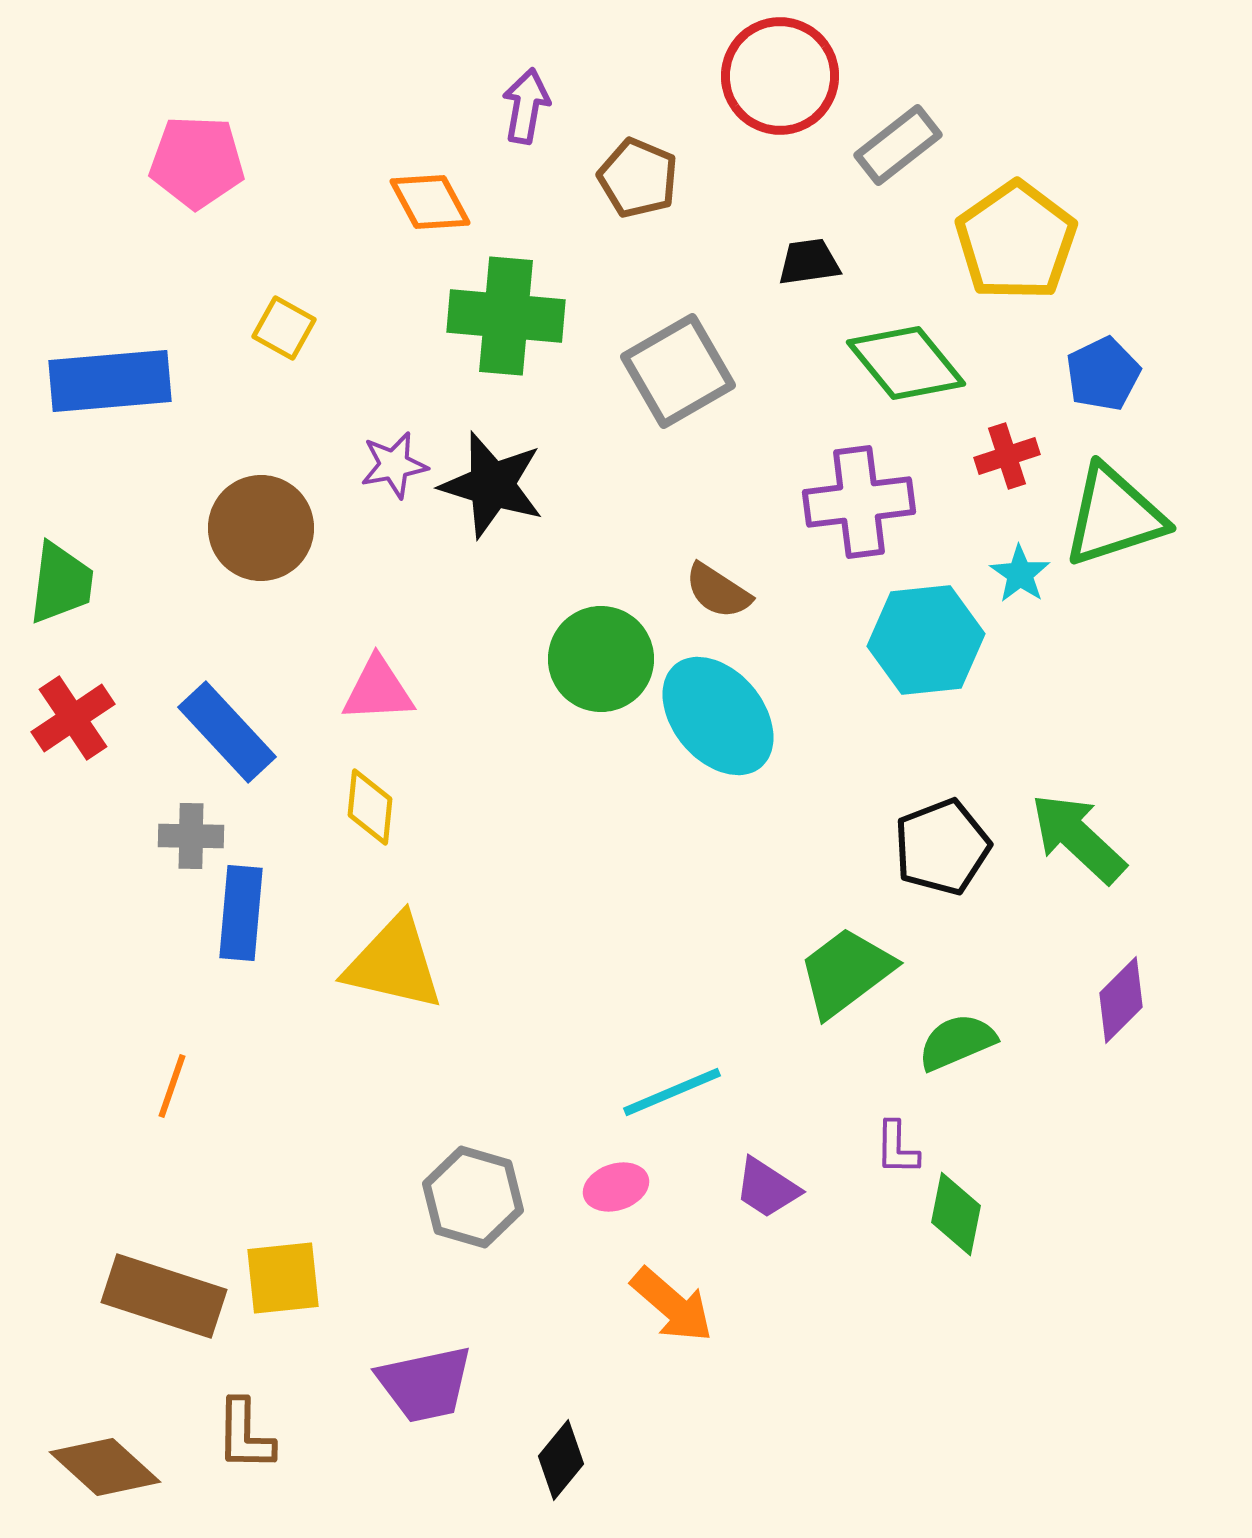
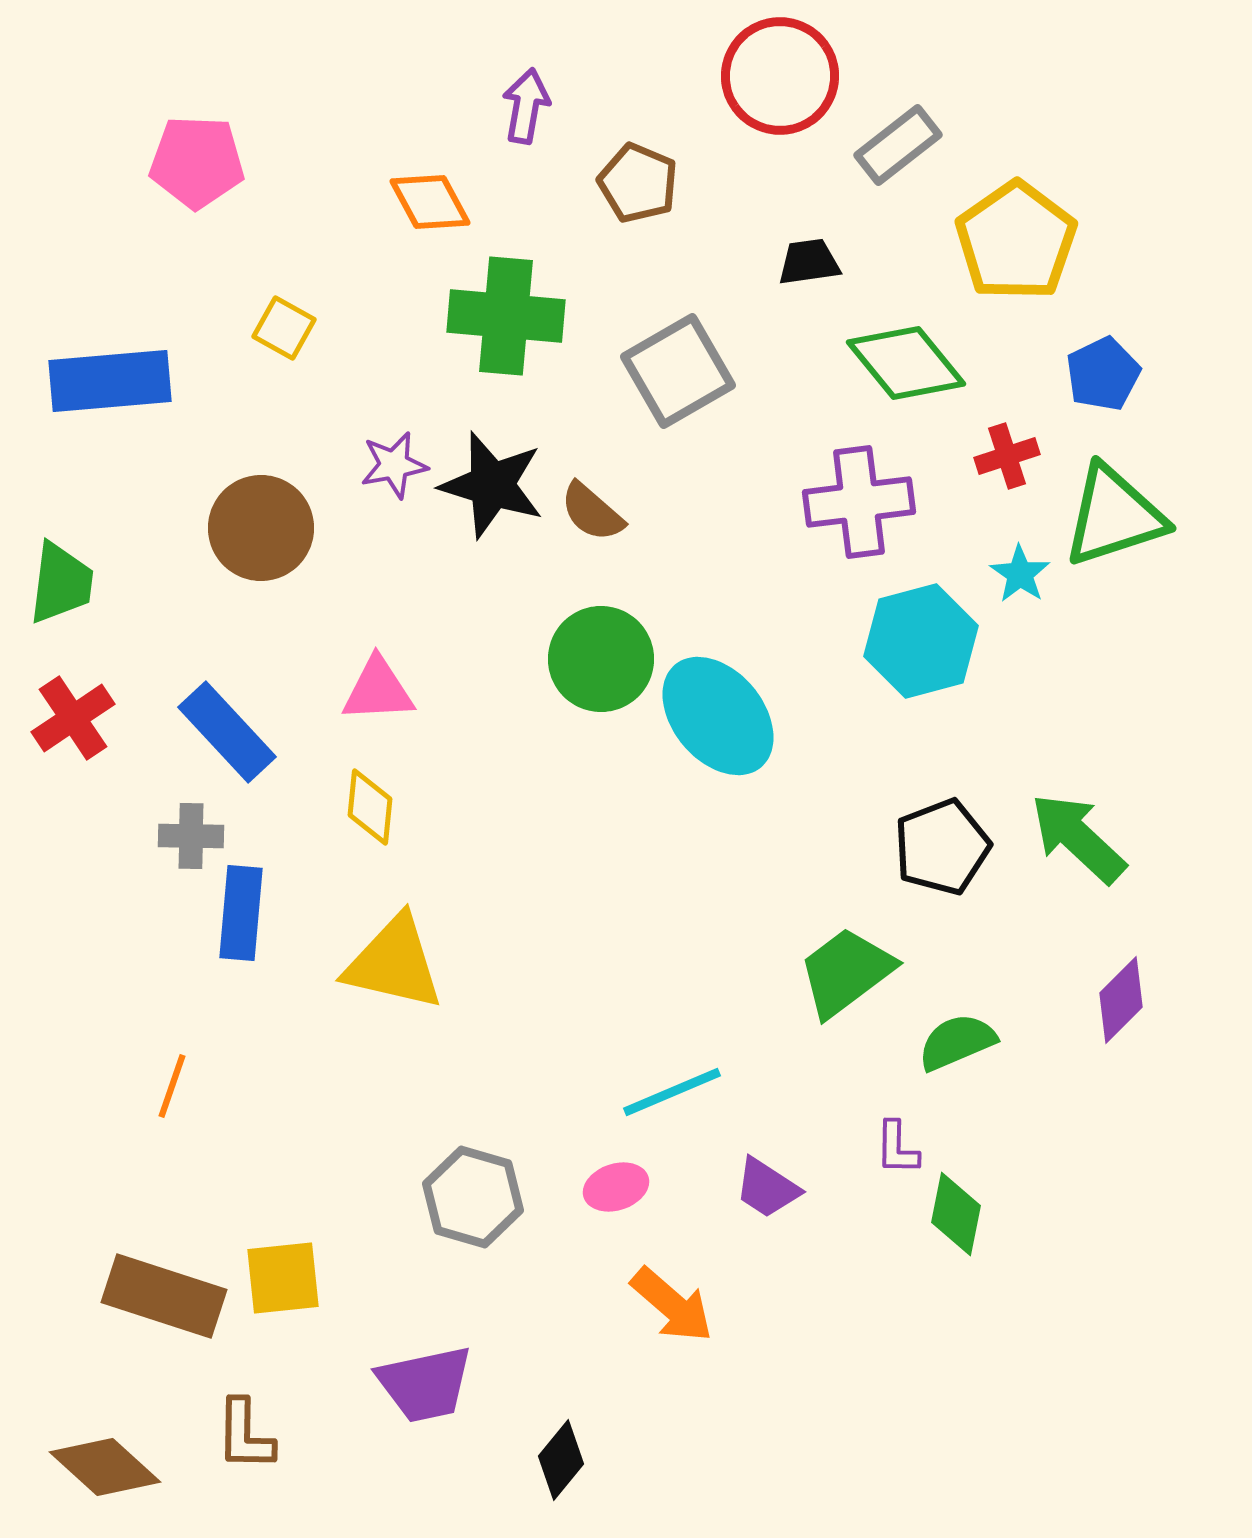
brown pentagon at (638, 178): moved 5 px down
brown semicircle at (718, 591): moved 126 px left, 79 px up; rotated 8 degrees clockwise
cyan hexagon at (926, 640): moved 5 px left, 1 px down; rotated 9 degrees counterclockwise
